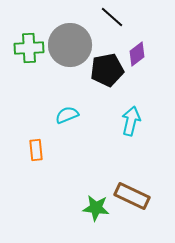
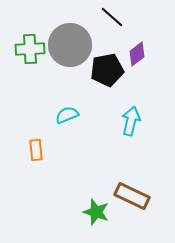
green cross: moved 1 px right, 1 px down
green star: moved 4 px down; rotated 12 degrees clockwise
